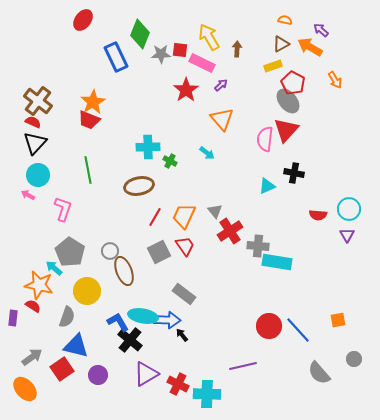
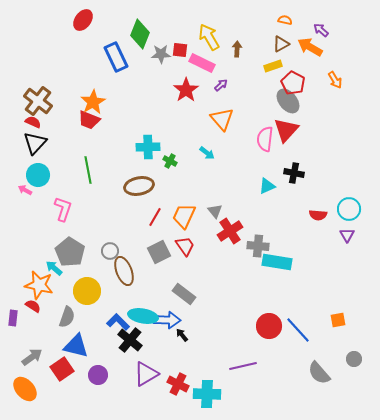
pink arrow at (28, 195): moved 3 px left, 5 px up
blue L-shape at (118, 322): rotated 15 degrees counterclockwise
